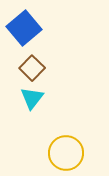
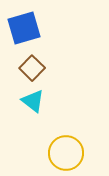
blue square: rotated 24 degrees clockwise
cyan triangle: moved 1 px right, 3 px down; rotated 30 degrees counterclockwise
